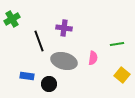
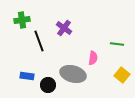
green cross: moved 10 px right, 1 px down; rotated 21 degrees clockwise
purple cross: rotated 28 degrees clockwise
green line: rotated 16 degrees clockwise
gray ellipse: moved 9 px right, 13 px down
black circle: moved 1 px left, 1 px down
